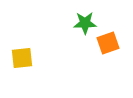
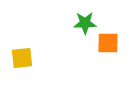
orange square: rotated 20 degrees clockwise
